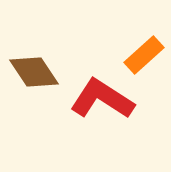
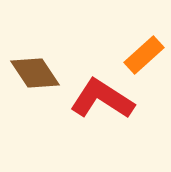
brown diamond: moved 1 px right, 1 px down
